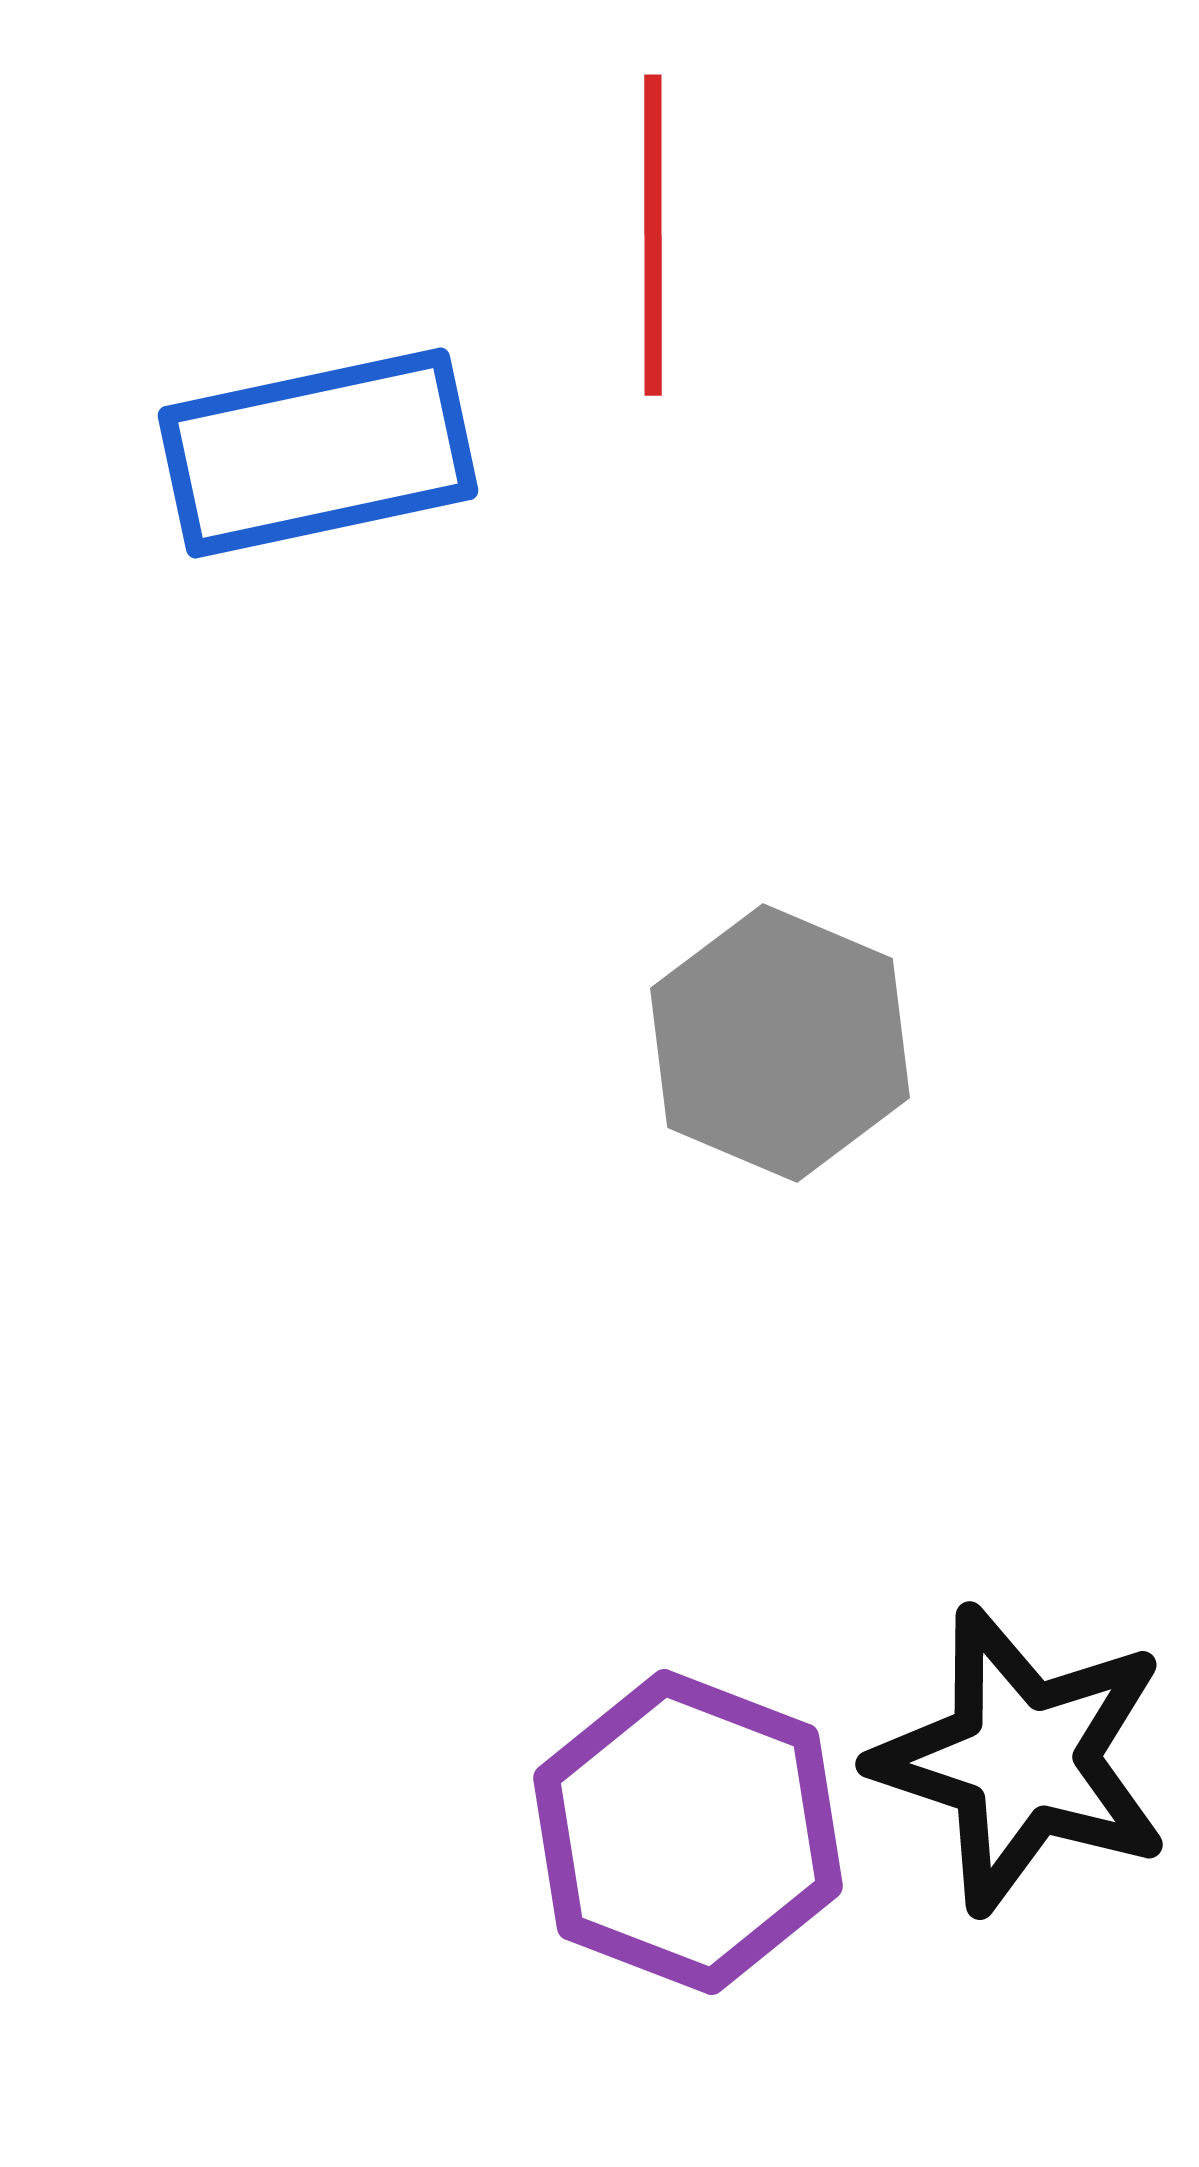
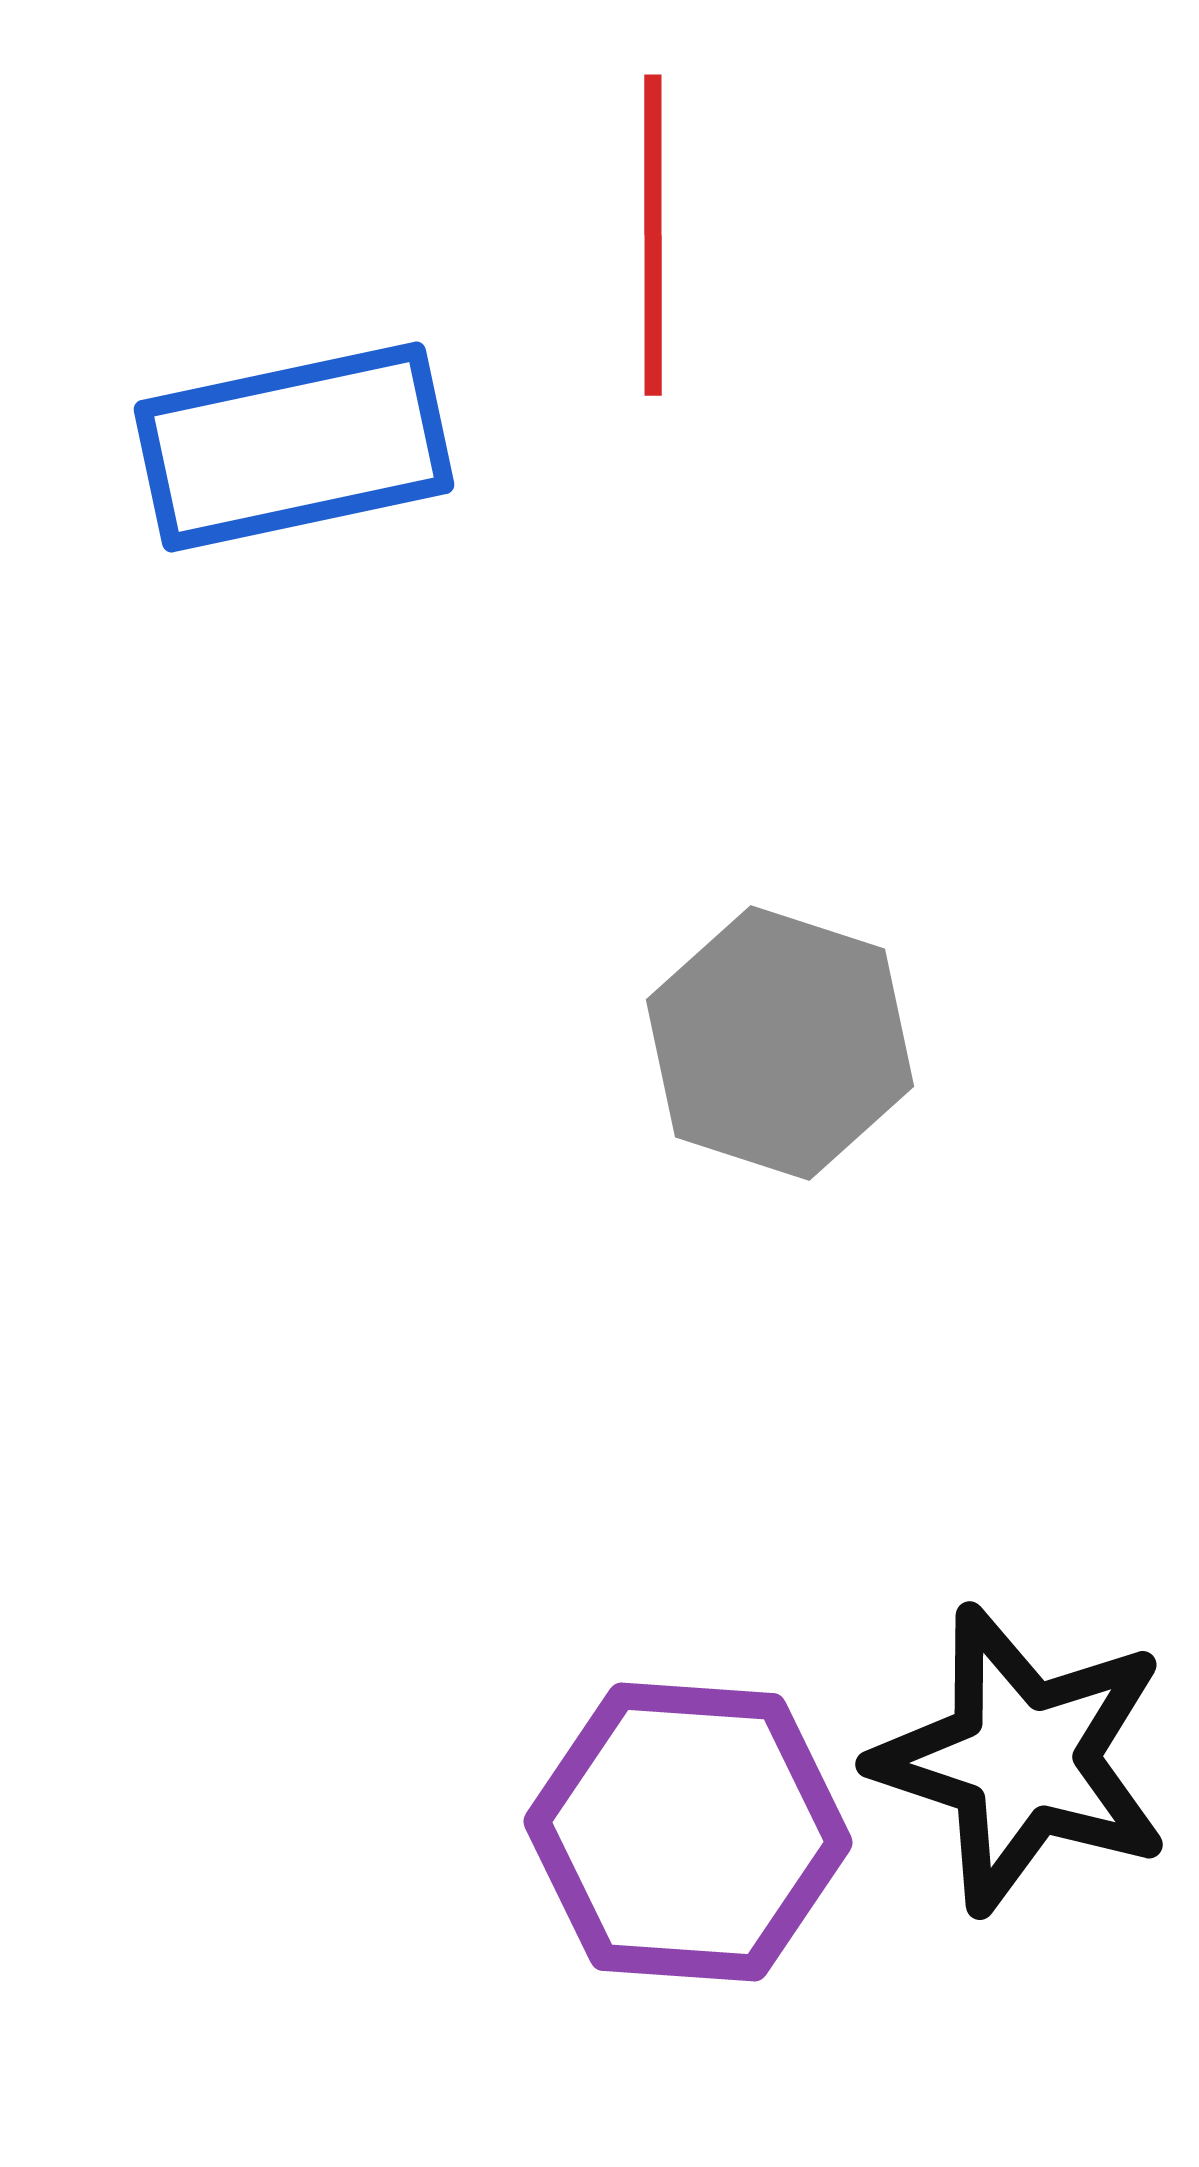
blue rectangle: moved 24 px left, 6 px up
gray hexagon: rotated 5 degrees counterclockwise
purple hexagon: rotated 17 degrees counterclockwise
